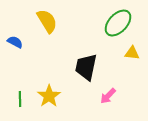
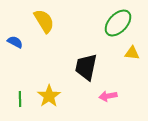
yellow semicircle: moved 3 px left
pink arrow: rotated 36 degrees clockwise
